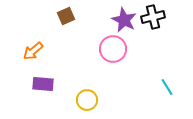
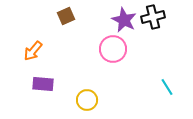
orange arrow: rotated 10 degrees counterclockwise
